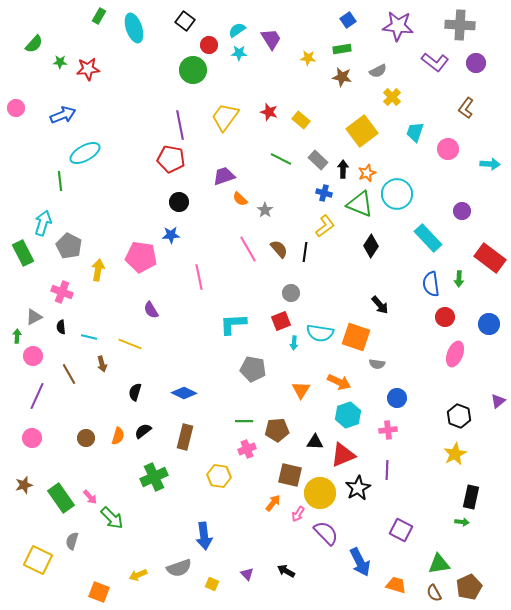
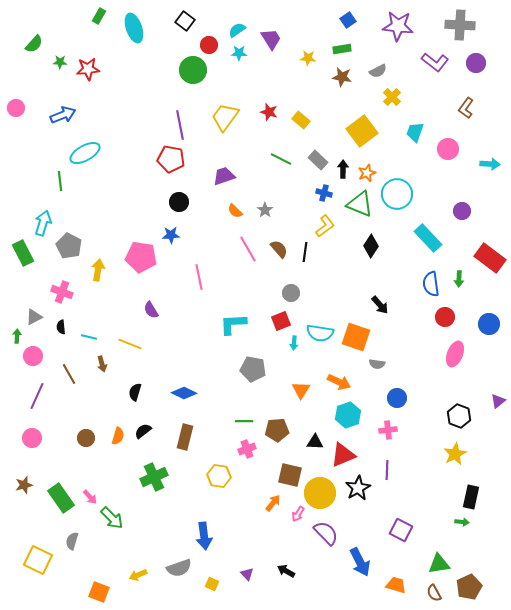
orange semicircle at (240, 199): moved 5 px left, 12 px down
